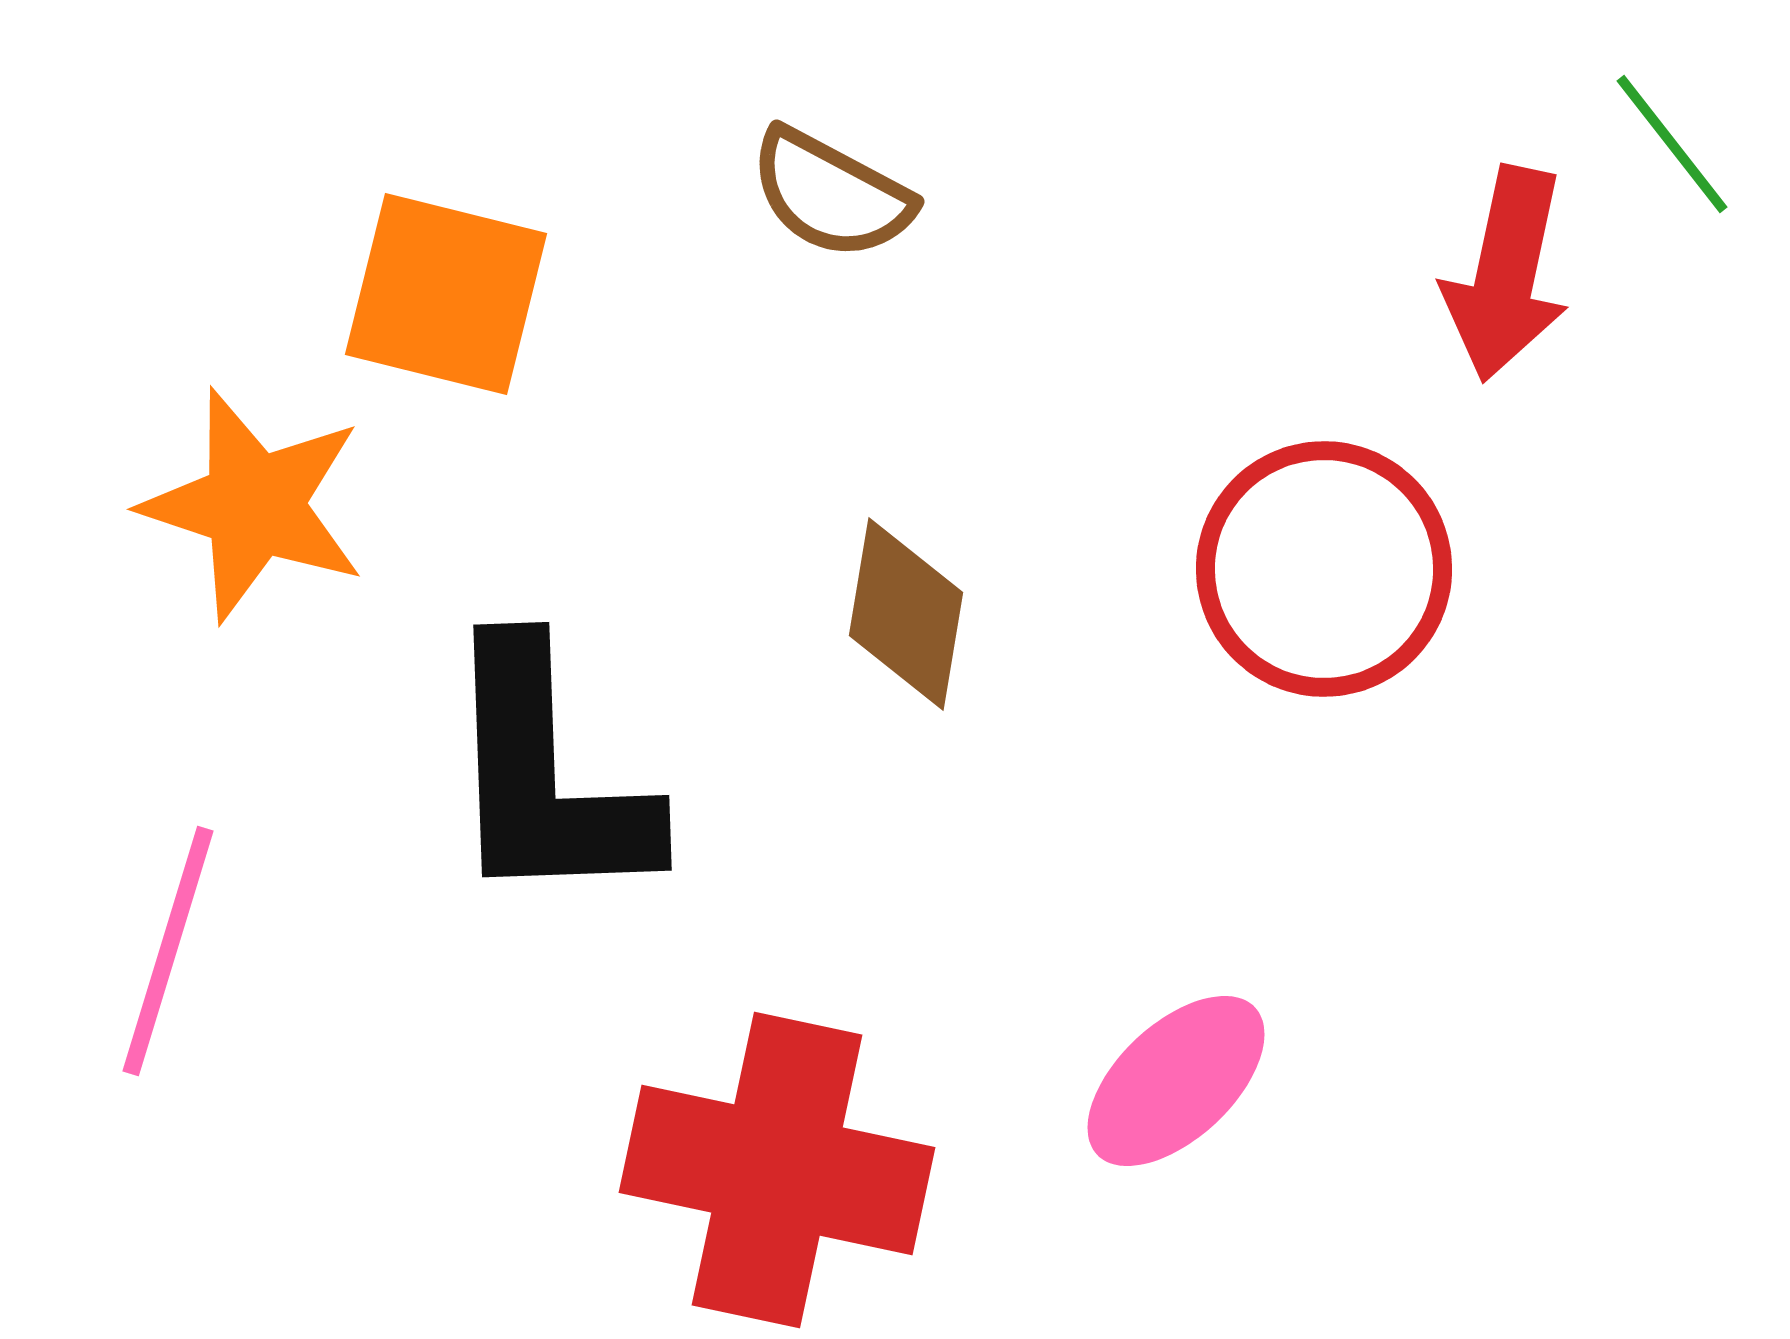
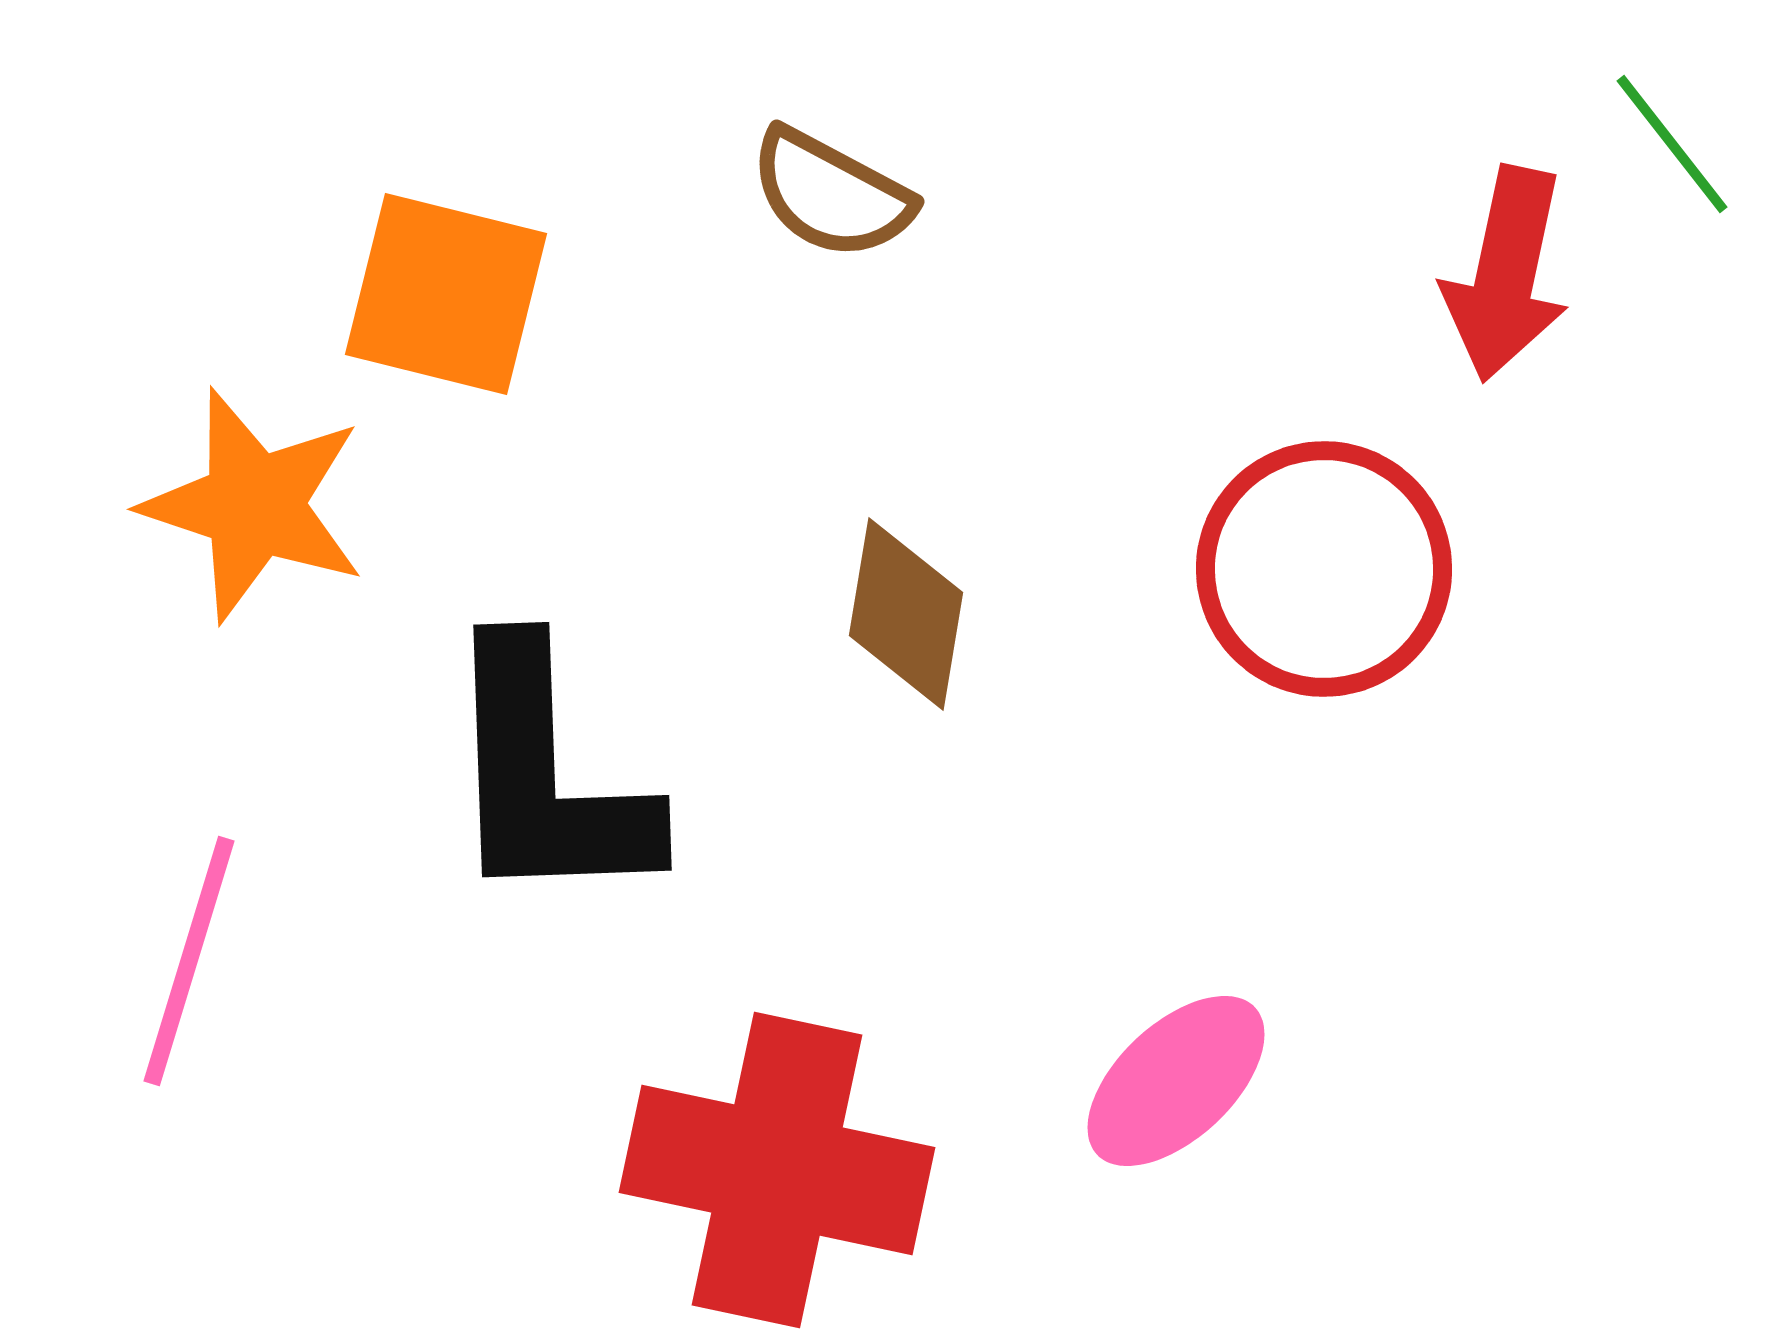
pink line: moved 21 px right, 10 px down
